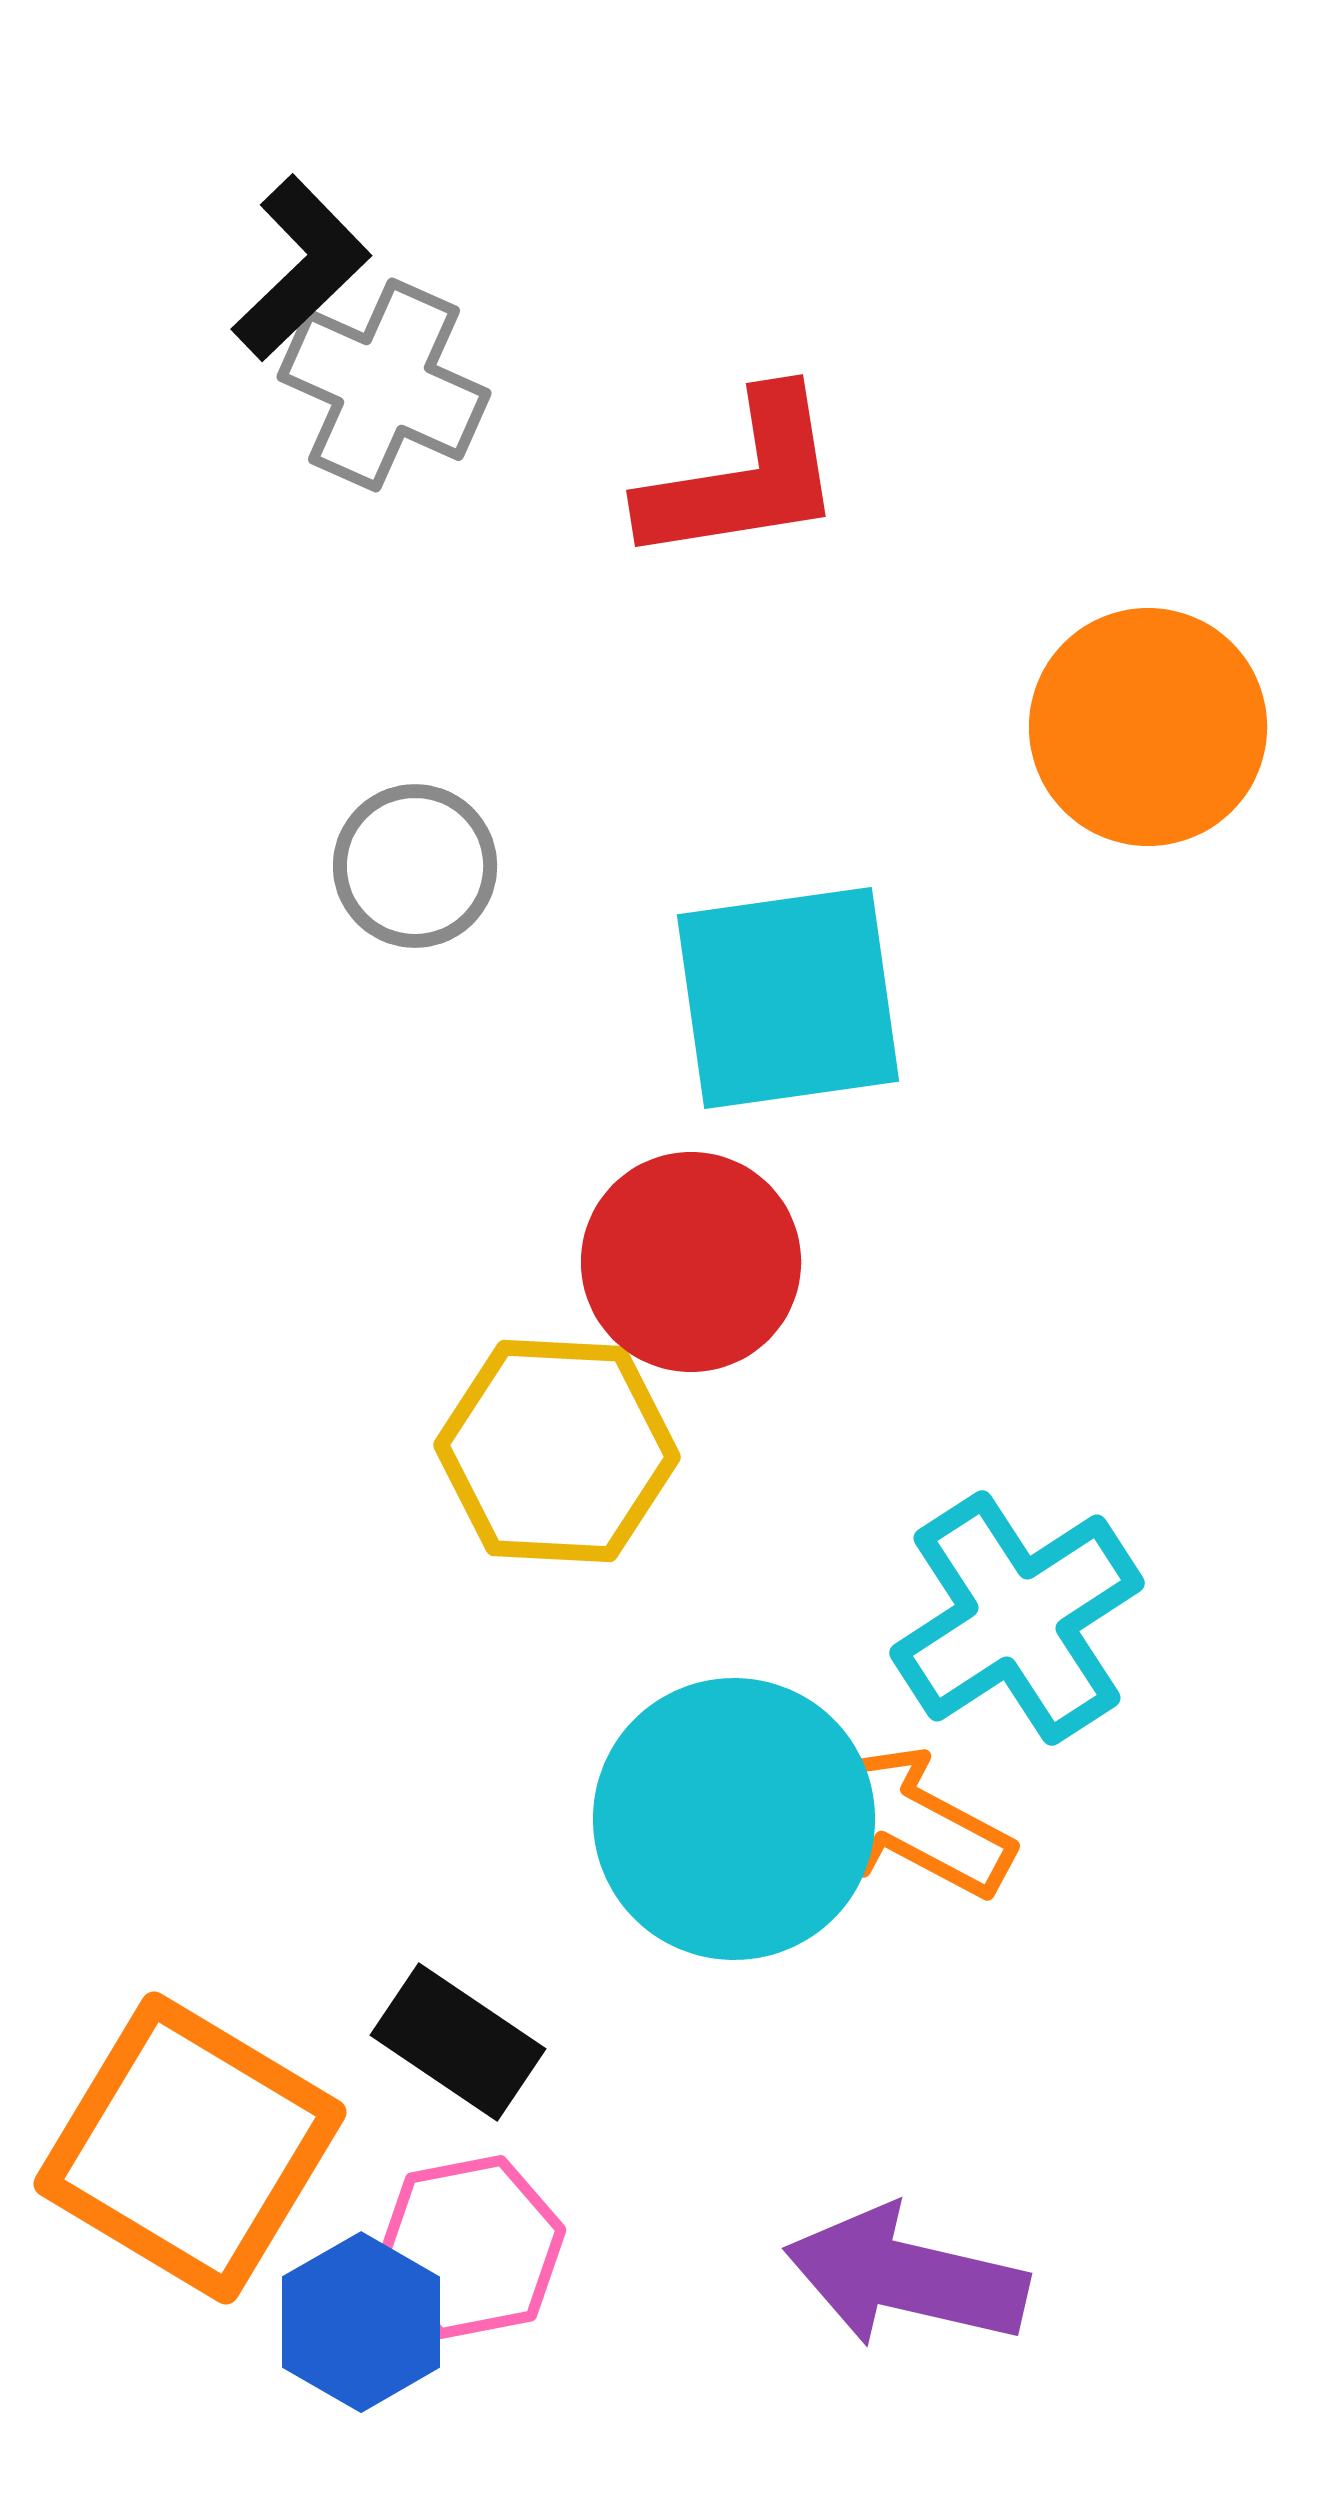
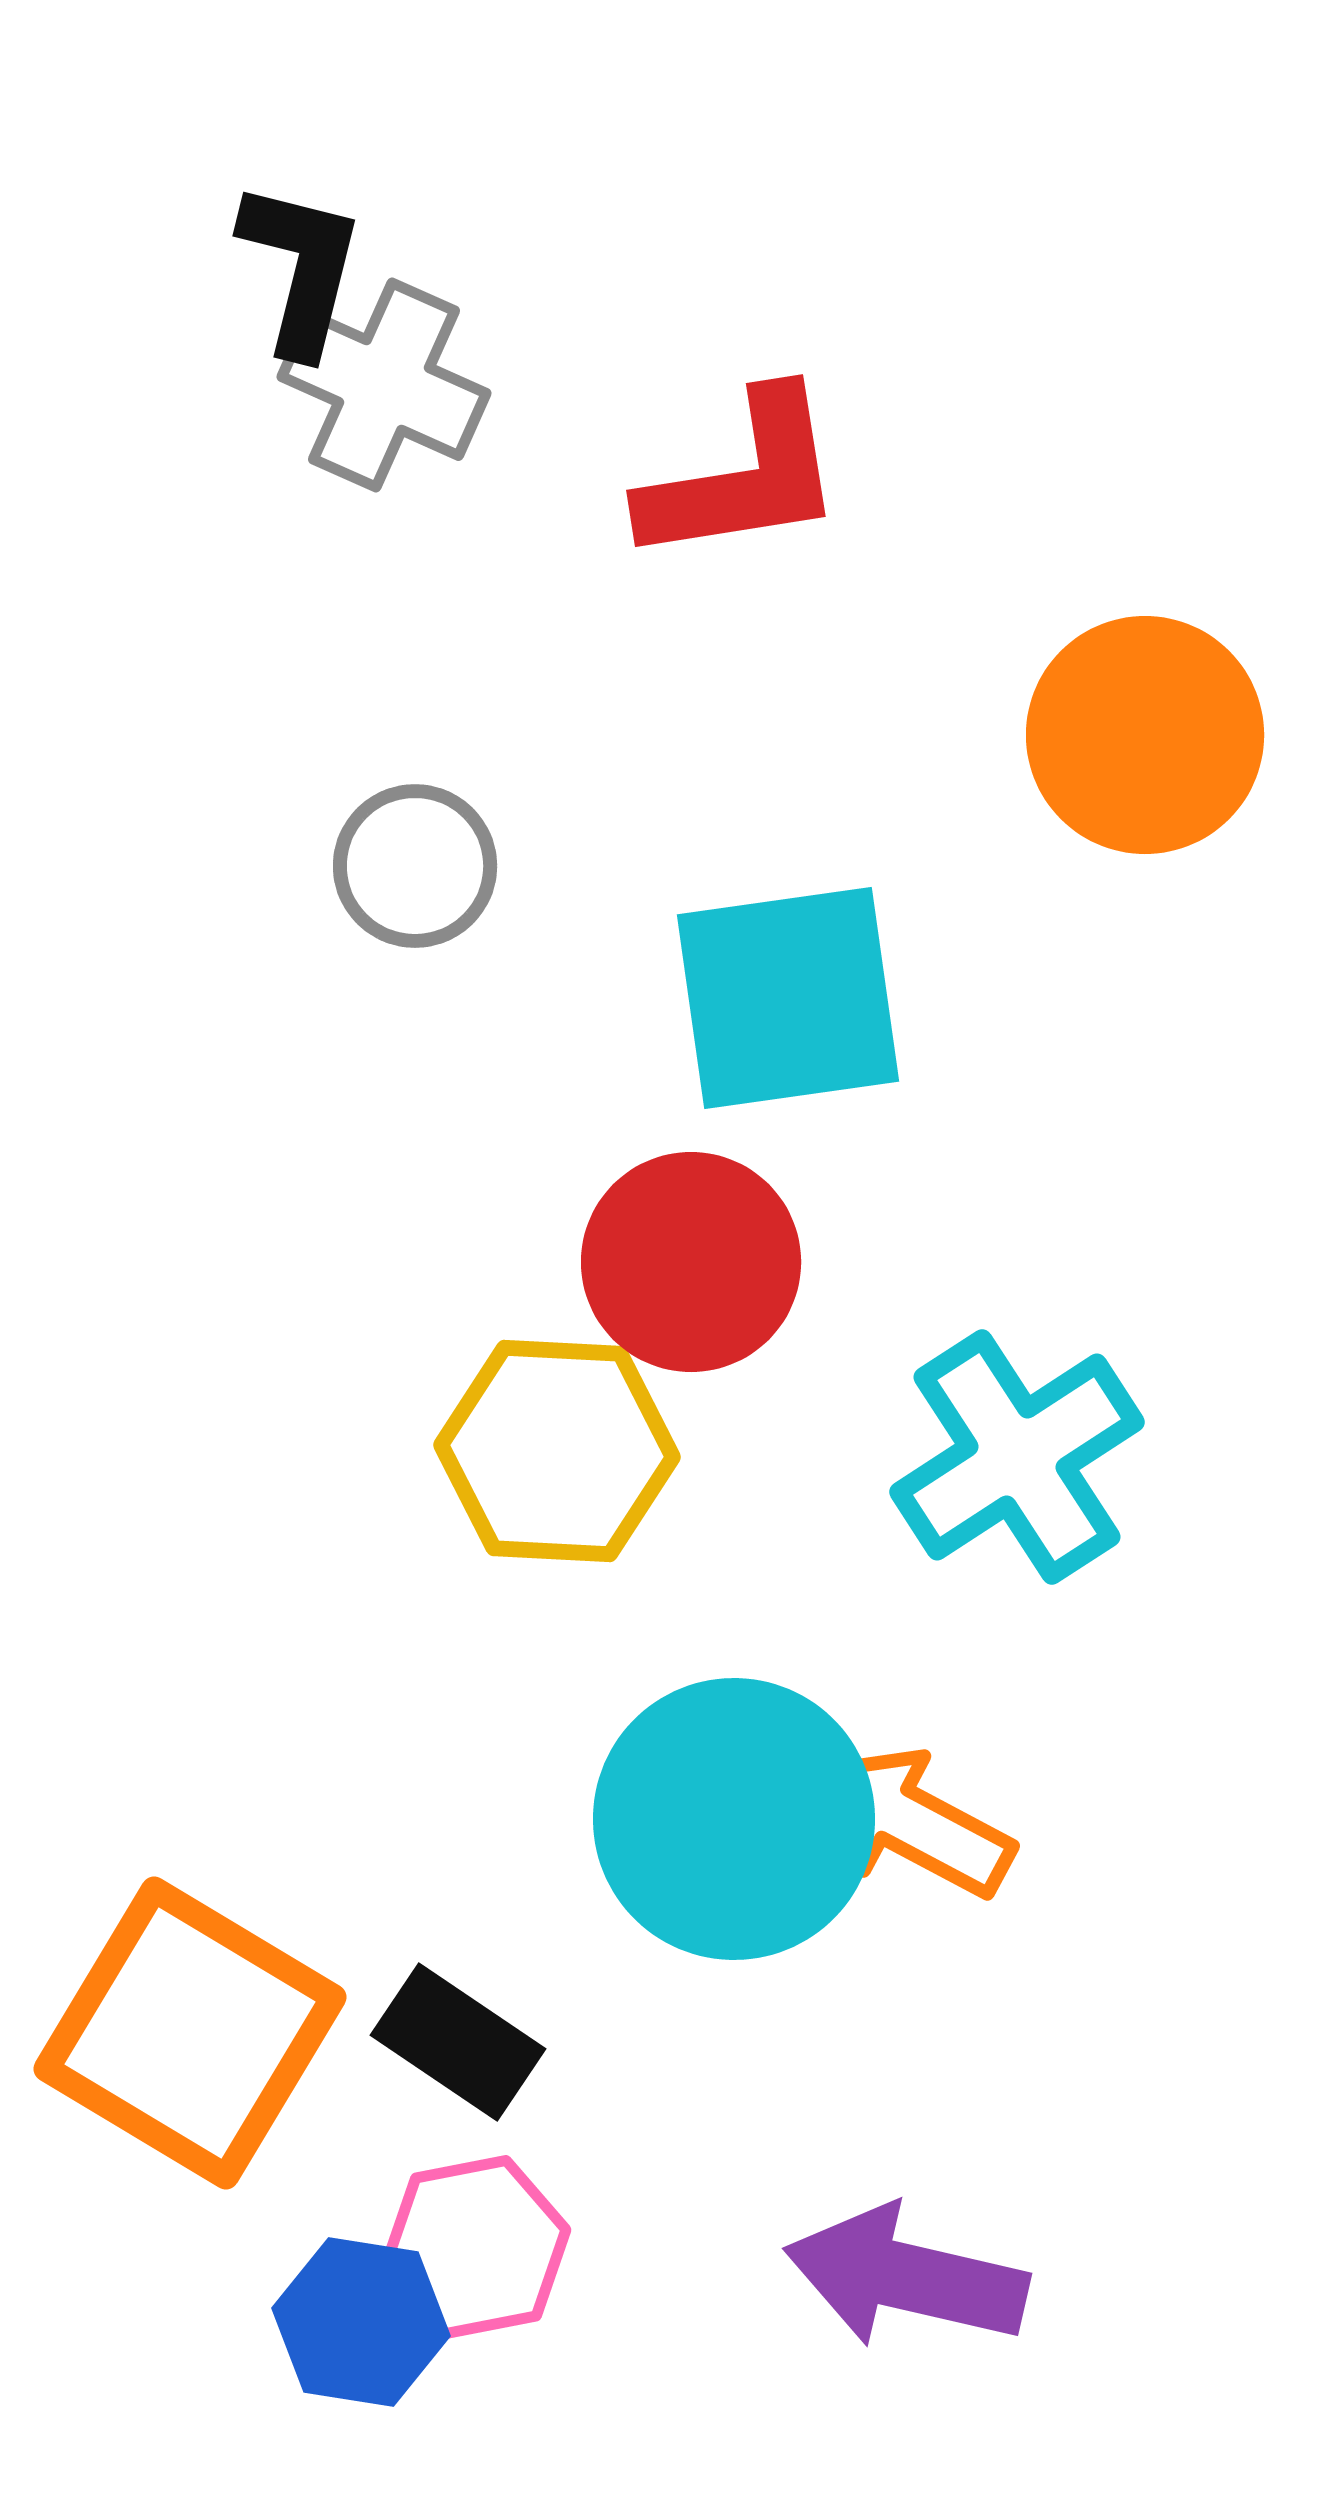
black L-shape: rotated 32 degrees counterclockwise
orange circle: moved 3 px left, 8 px down
cyan cross: moved 161 px up
orange square: moved 115 px up
pink hexagon: moved 5 px right
blue hexagon: rotated 21 degrees counterclockwise
